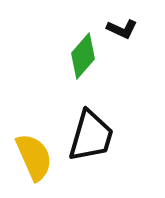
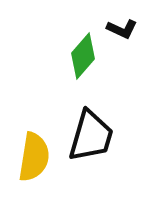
yellow semicircle: rotated 33 degrees clockwise
